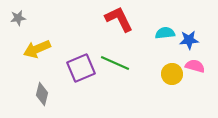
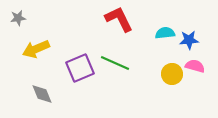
yellow arrow: moved 1 px left
purple square: moved 1 px left
gray diamond: rotated 35 degrees counterclockwise
